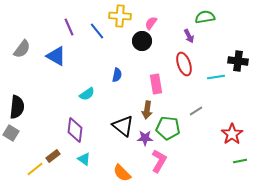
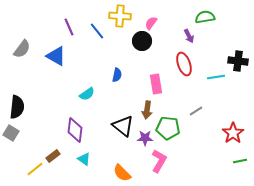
red star: moved 1 px right, 1 px up
